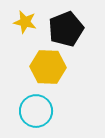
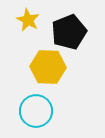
yellow star: moved 3 px right, 2 px up; rotated 15 degrees clockwise
black pentagon: moved 3 px right, 3 px down
